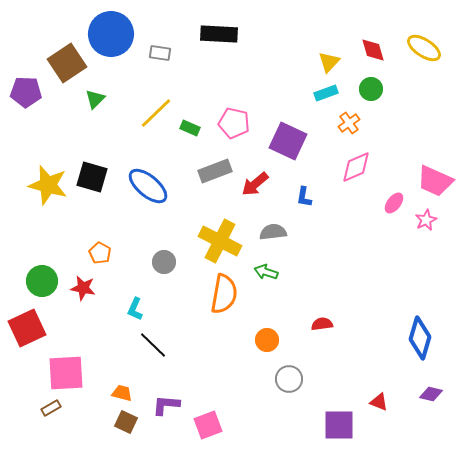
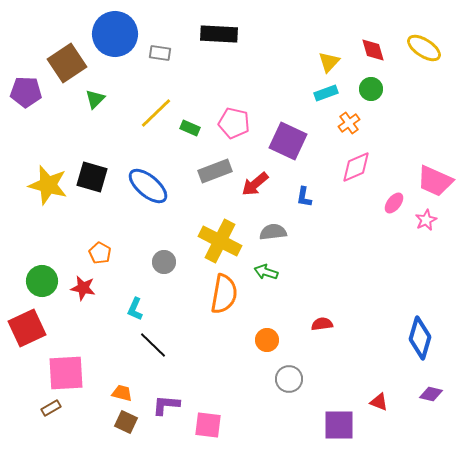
blue circle at (111, 34): moved 4 px right
pink square at (208, 425): rotated 28 degrees clockwise
